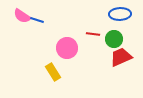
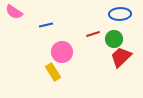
pink semicircle: moved 8 px left, 4 px up
blue line: moved 9 px right, 5 px down; rotated 32 degrees counterclockwise
red line: rotated 24 degrees counterclockwise
pink circle: moved 5 px left, 4 px down
red trapezoid: rotated 20 degrees counterclockwise
